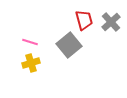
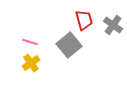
gray cross: moved 2 px right, 3 px down; rotated 12 degrees counterclockwise
yellow cross: rotated 18 degrees counterclockwise
